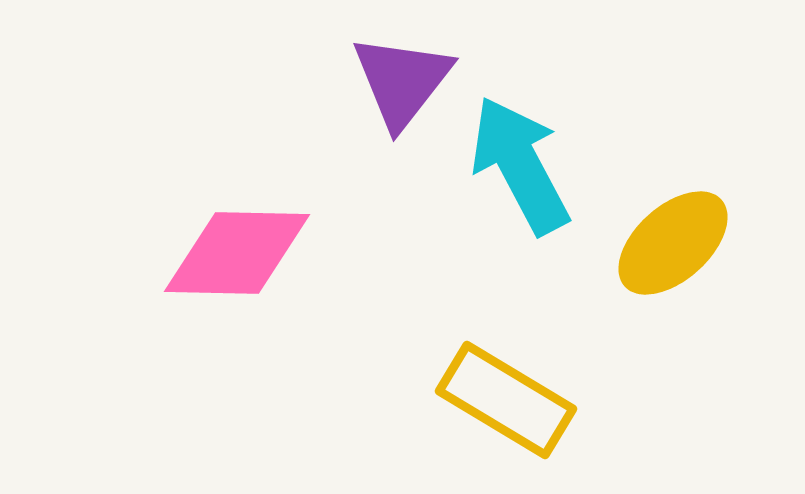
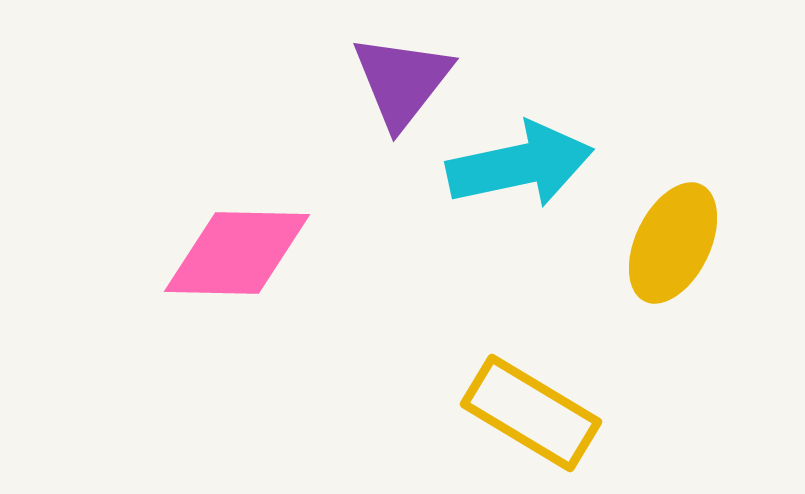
cyan arrow: rotated 106 degrees clockwise
yellow ellipse: rotated 22 degrees counterclockwise
yellow rectangle: moved 25 px right, 13 px down
